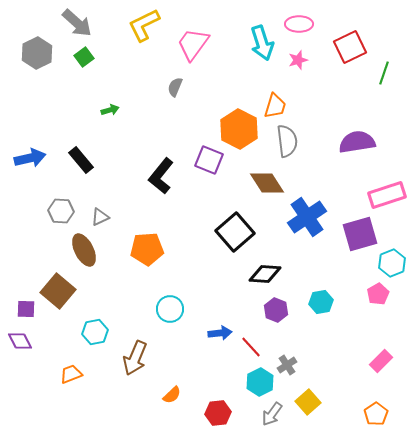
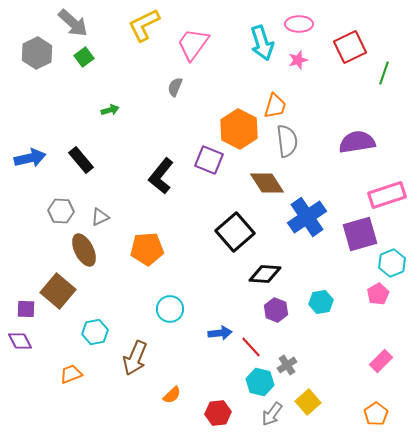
gray arrow at (77, 23): moved 4 px left
cyan hexagon at (260, 382): rotated 20 degrees counterclockwise
